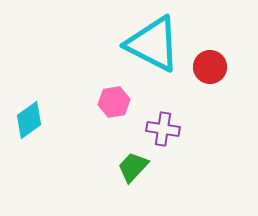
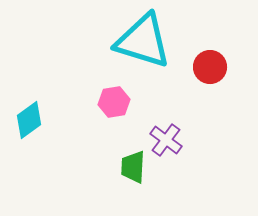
cyan triangle: moved 10 px left, 3 px up; rotated 10 degrees counterclockwise
purple cross: moved 3 px right, 11 px down; rotated 28 degrees clockwise
green trapezoid: rotated 40 degrees counterclockwise
